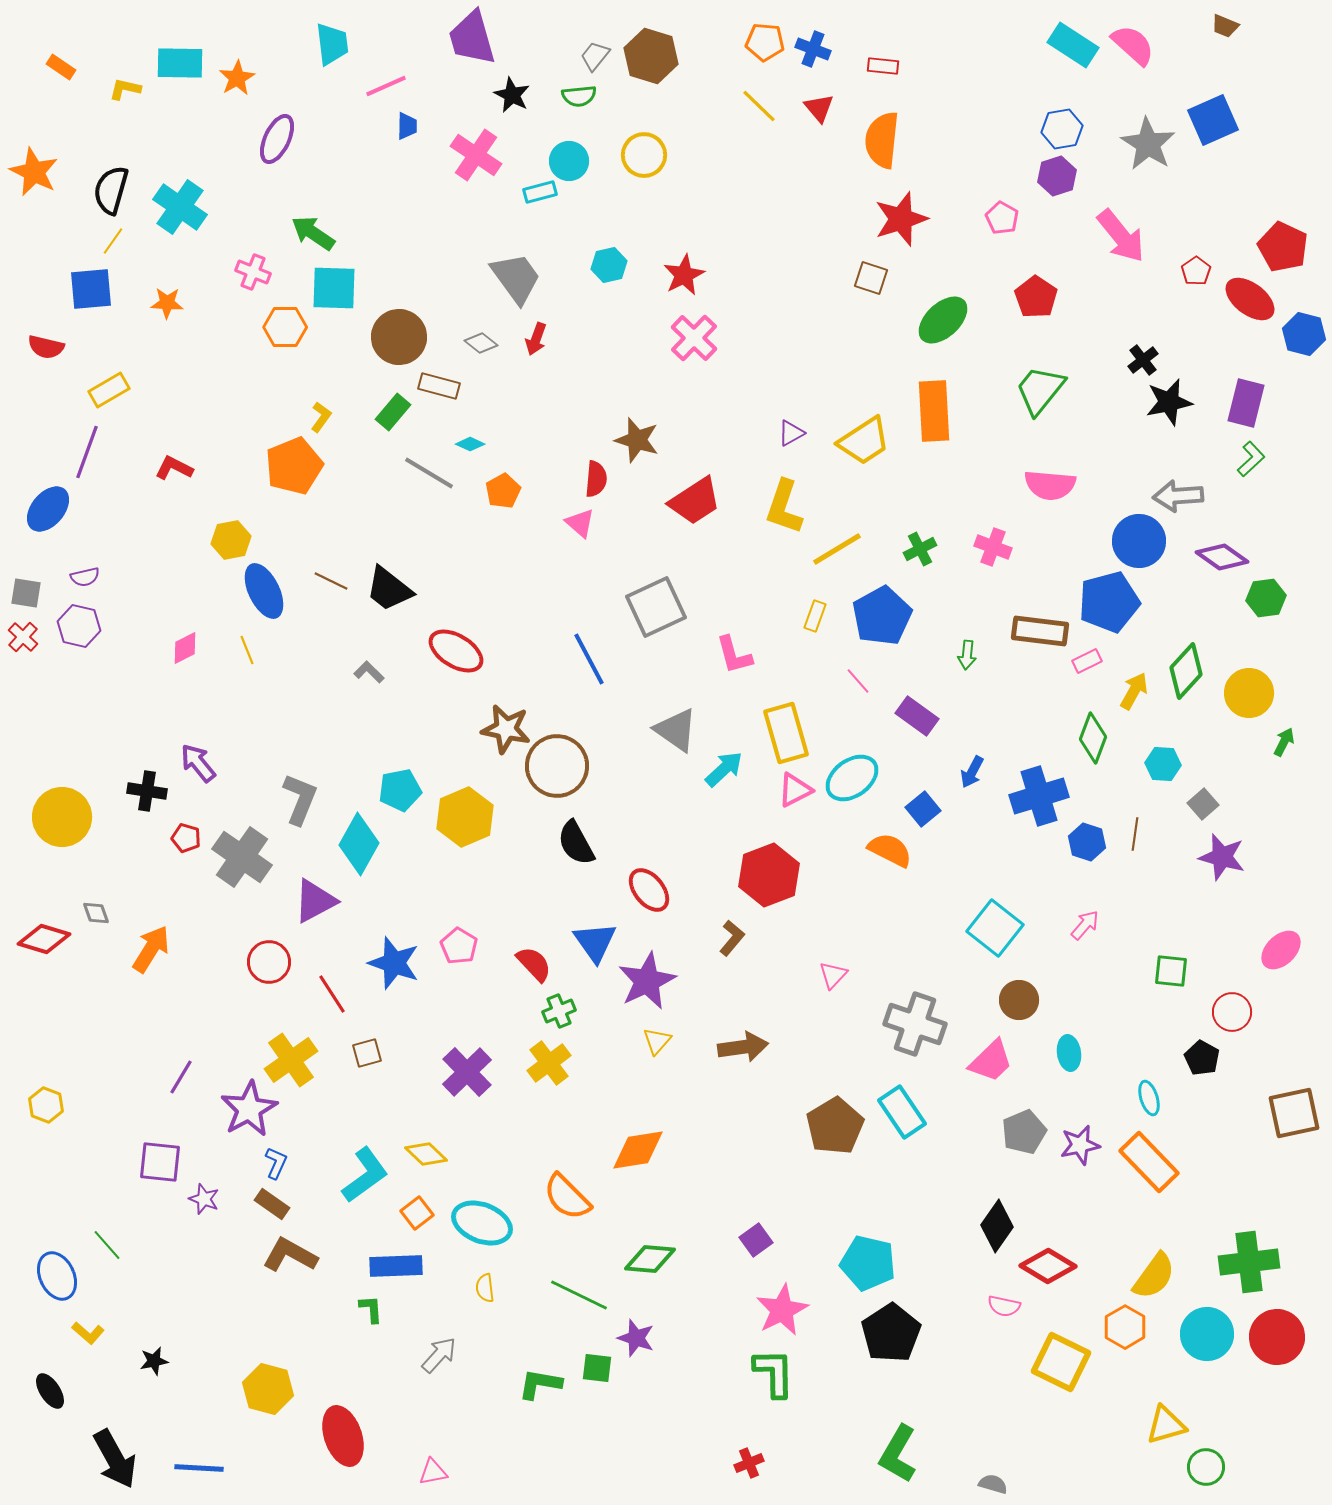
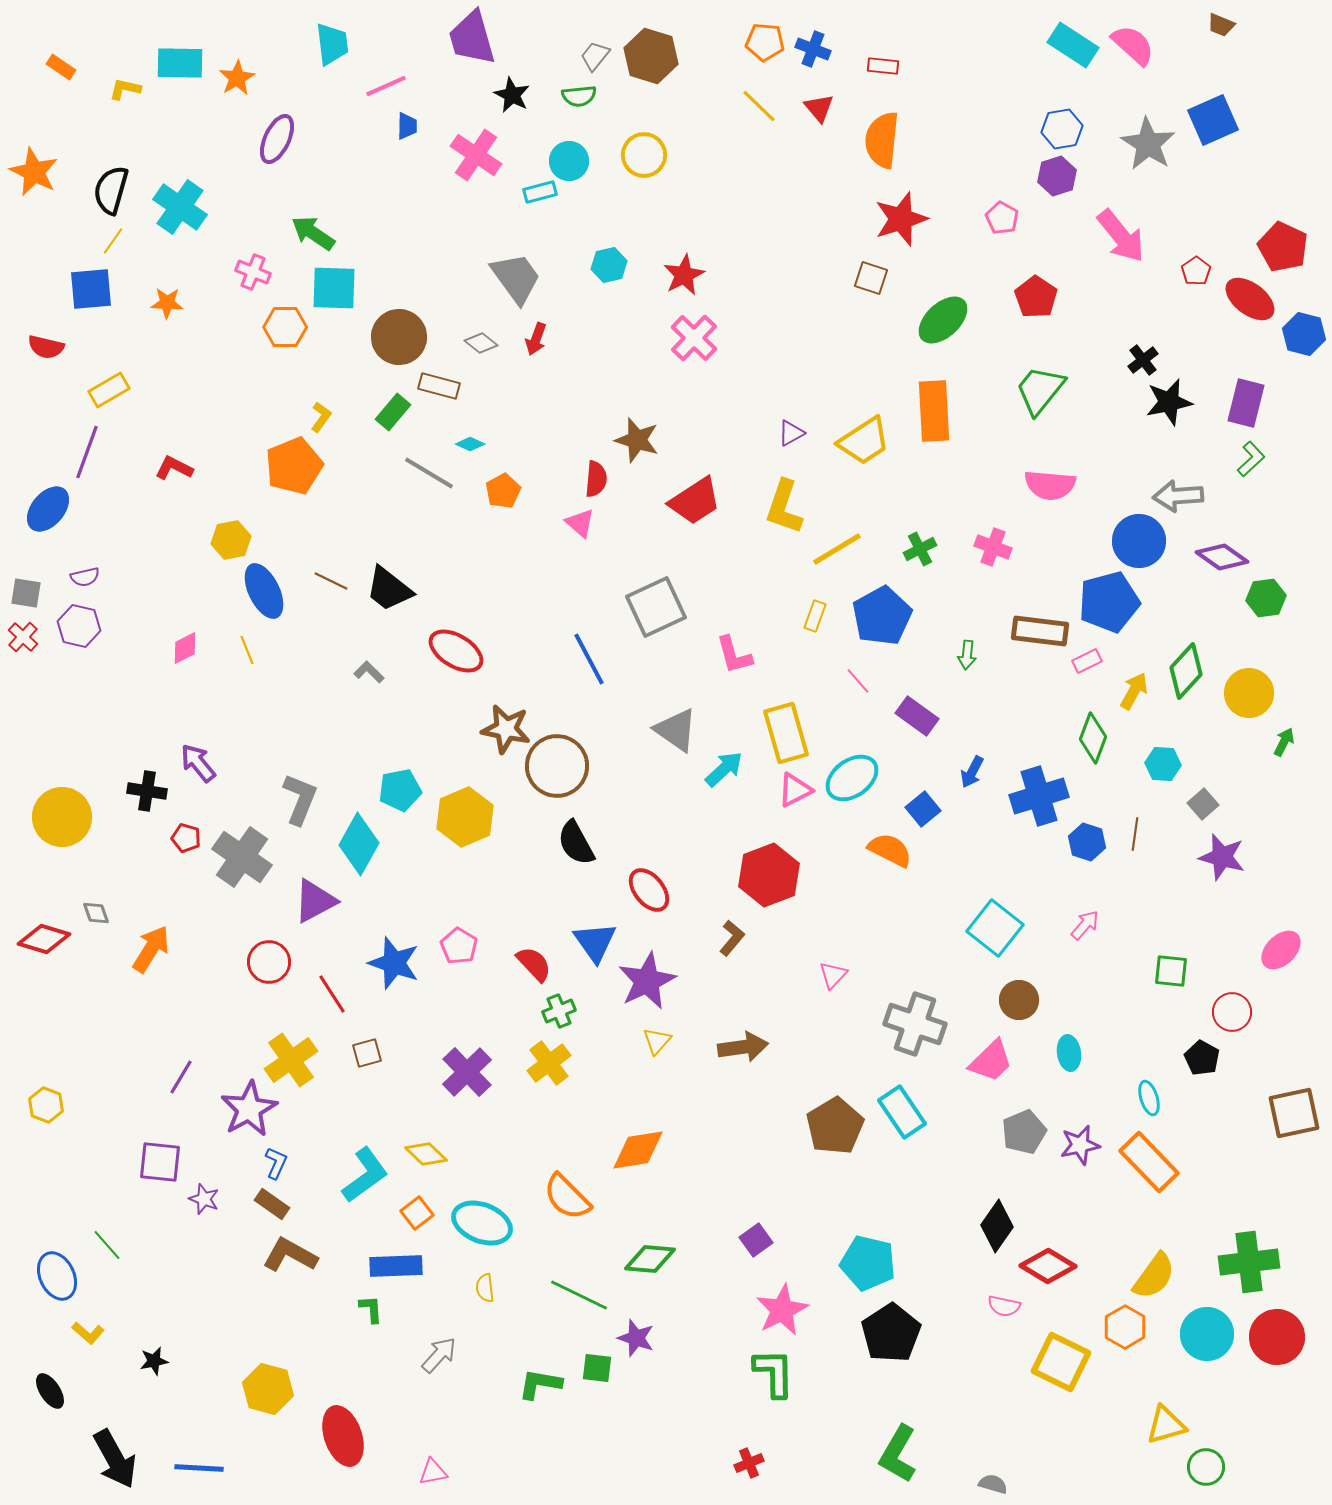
brown trapezoid at (1225, 26): moved 4 px left, 1 px up
